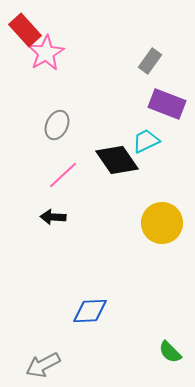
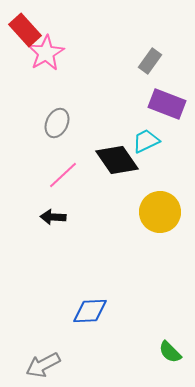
gray ellipse: moved 2 px up
yellow circle: moved 2 px left, 11 px up
